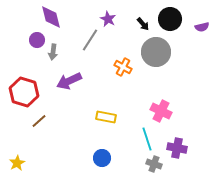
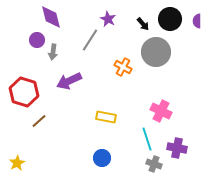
purple semicircle: moved 5 px left, 6 px up; rotated 104 degrees clockwise
